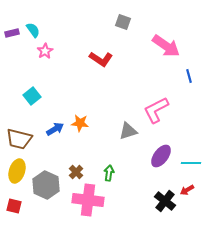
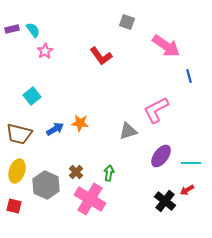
gray square: moved 4 px right
purple rectangle: moved 4 px up
red L-shape: moved 3 px up; rotated 20 degrees clockwise
brown trapezoid: moved 5 px up
pink cross: moved 2 px right, 1 px up; rotated 24 degrees clockwise
